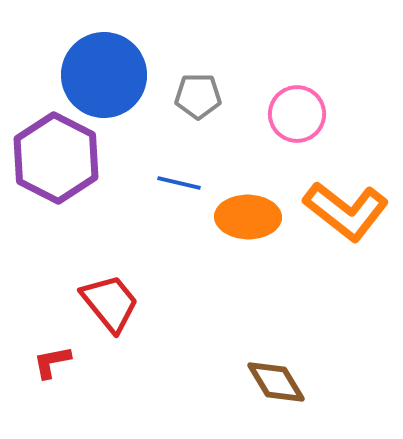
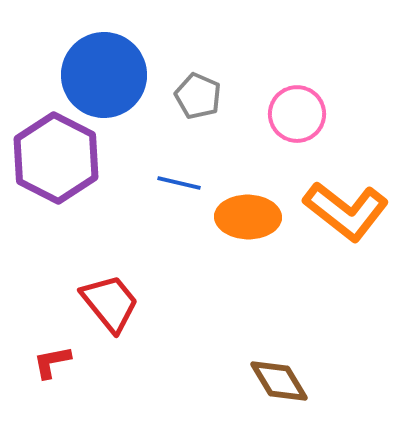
gray pentagon: rotated 24 degrees clockwise
brown diamond: moved 3 px right, 1 px up
